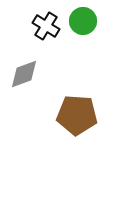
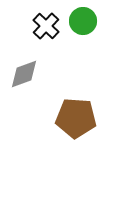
black cross: rotated 12 degrees clockwise
brown pentagon: moved 1 px left, 3 px down
